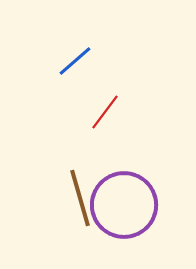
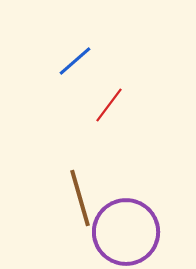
red line: moved 4 px right, 7 px up
purple circle: moved 2 px right, 27 px down
